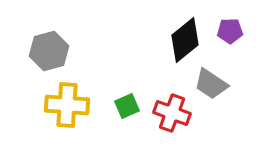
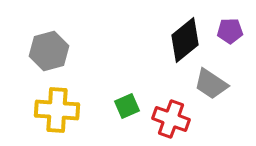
yellow cross: moved 10 px left, 5 px down
red cross: moved 1 px left, 6 px down
